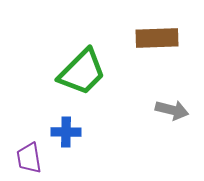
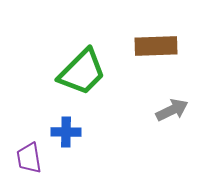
brown rectangle: moved 1 px left, 8 px down
gray arrow: rotated 40 degrees counterclockwise
